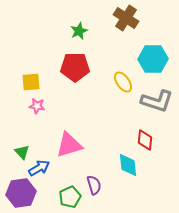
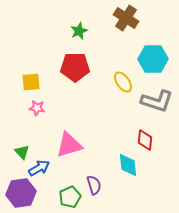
pink star: moved 2 px down
